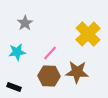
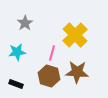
yellow cross: moved 13 px left, 1 px down
pink line: moved 2 px right; rotated 28 degrees counterclockwise
brown hexagon: rotated 15 degrees clockwise
black rectangle: moved 2 px right, 3 px up
